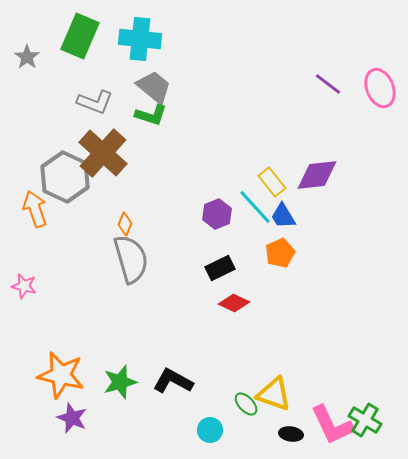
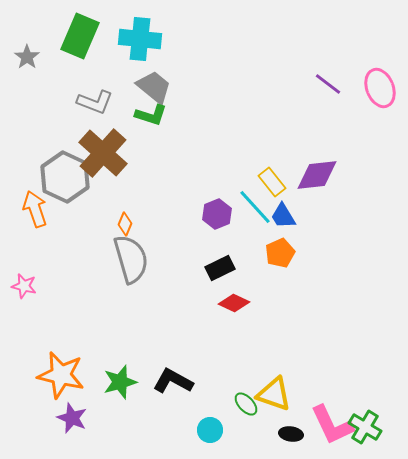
green cross: moved 7 px down
